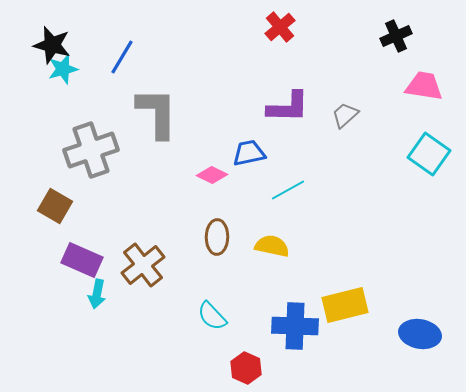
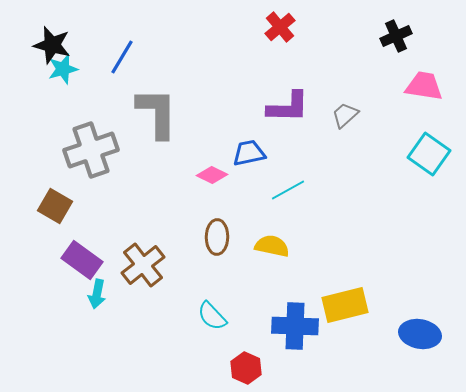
purple rectangle: rotated 12 degrees clockwise
